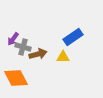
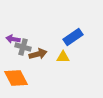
purple arrow: rotated 64 degrees clockwise
